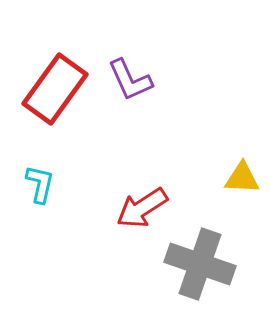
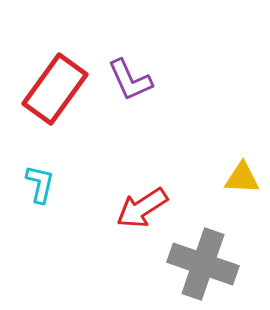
gray cross: moved 3 px right
